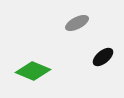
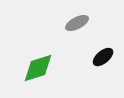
green diamond: moved 5 px right, 3 px up; rotated 40 degrees counterclockwise
